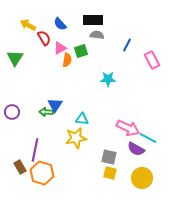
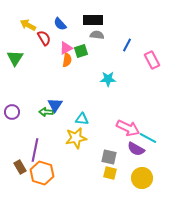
pink triangle: moved 6 px right
